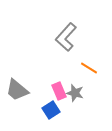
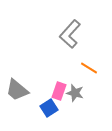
gray L-shape: moved 4 px right, 3 px up
pink rectangle: rotated 42 degrees clockwise
blue square: moved 2 px left, 2 px up
